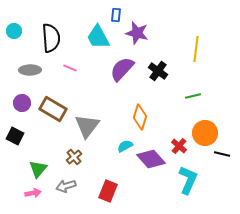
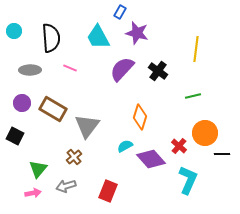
blue rectangle: moved 4 px right, 3 px up; rotated 24 degrees clockwise
black line: rotated 14 degrees counterclockwise
